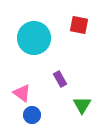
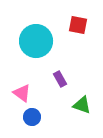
red square: moved 1 px left
cyan circle: moved 2 px right, 3 px down
green triangle: rotated 42 degrees counterclockwise
blue circle: moved 2 px down
